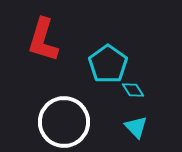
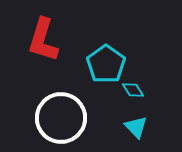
cyan pentagon: moved 2 px left
white circle: moved 3 px left, 4 px up
